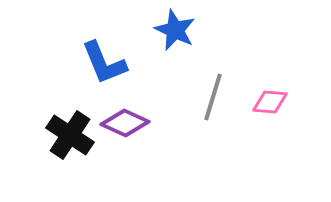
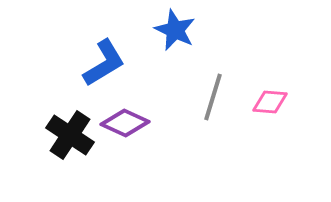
blue L-shape: rotated 99 degrees counterclockwise
